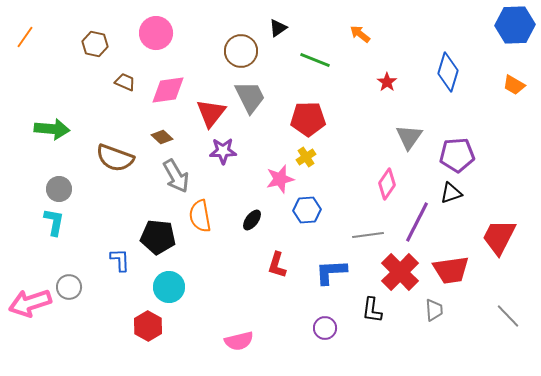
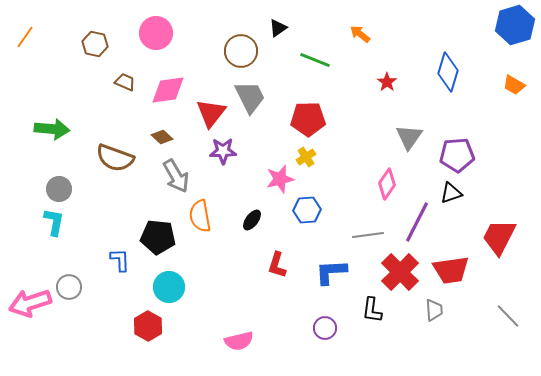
blue hexagon at (515, 25): rotated 15 degrees counterclockwise
